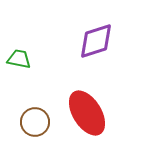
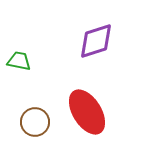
green trapezoid: moved 2 px down
red ellipse: moved 1 px up
